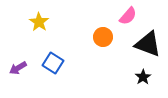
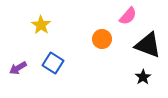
yellow star: moved 2 px right, 3 px down
orange circle: moved 1 px left, 2 px down
black triangle: moved 1 px down
